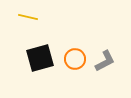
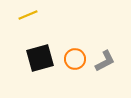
yellow line: moved 2 px up; rotated 36 degrees counterclockwise
